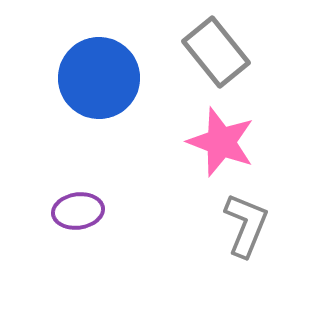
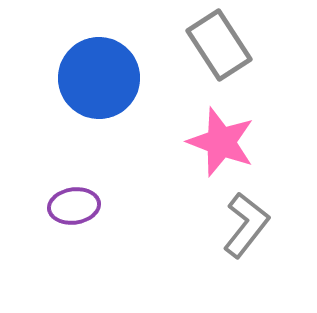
gray rectangle: moved 3 px right, 7 px up; rotated 6 degrees clockwise
purple ellipse: moved 4 px left, 5 px up
gray L-shape: rotated 16 degrees clockwise
